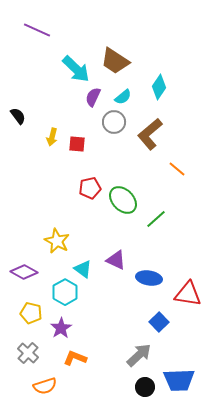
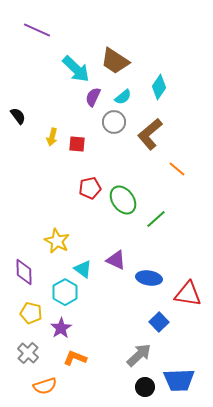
green ellipse: rotated 8 degrees clockwise
purple diamond: rotated 60 degrees clockwise
